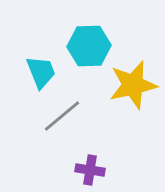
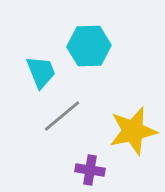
yellow star: moved 46 px down
